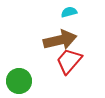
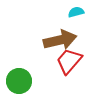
cyan semicircle: moved 7 px right
